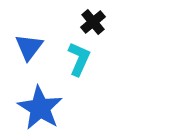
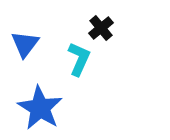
black cross: moved 8 px right, 6 px down
blue triangle: moved 4 px left, 3 px up
